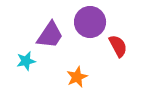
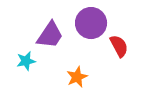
purple circle: moved 1 px right, 1 px down
red semicircle: moved 1 px right
